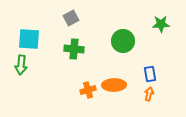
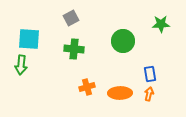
orange ellipse: moved 6 px right, 8 px down
orange cross: moved 1 px left, 3 px up
